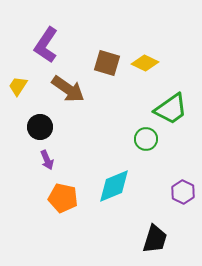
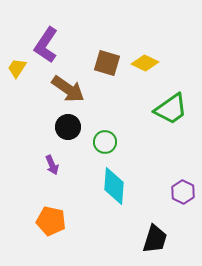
yellow trapezoid: moved 1 px left, 18 px up
black circle: moved 28 px right
green circle: moved 41 px left, 3 px down
purple arrow: moved 5 px right, 5 px down
cyan diamond: rotated 63 degrees counterclockwise
orange pentagon: moved 12 px left, 23 px down
